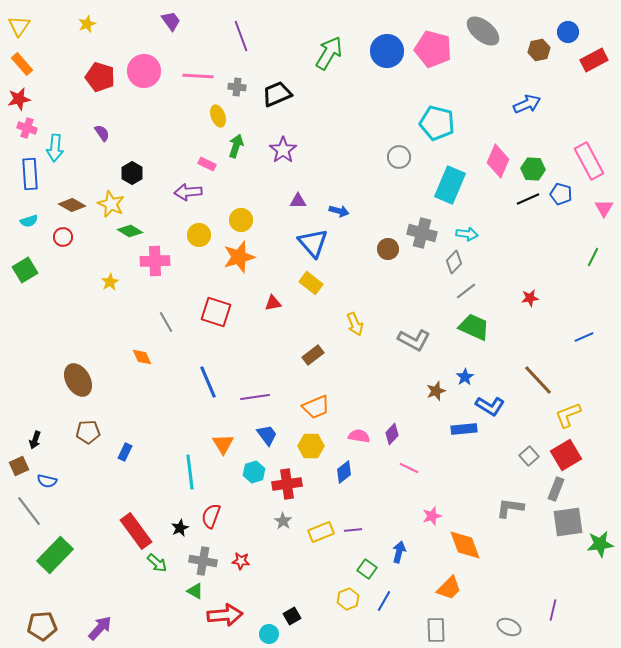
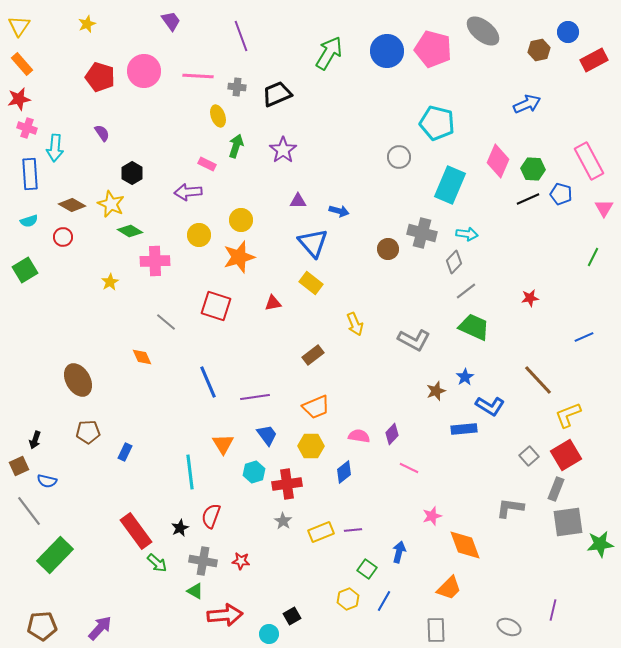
red square at (216, 312): moved 6 px up
gray line at (166, 322): rotated 20 degrees counterclockwise
